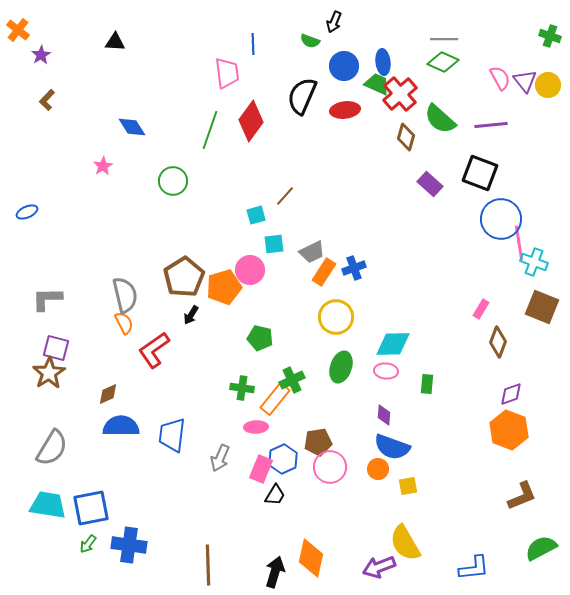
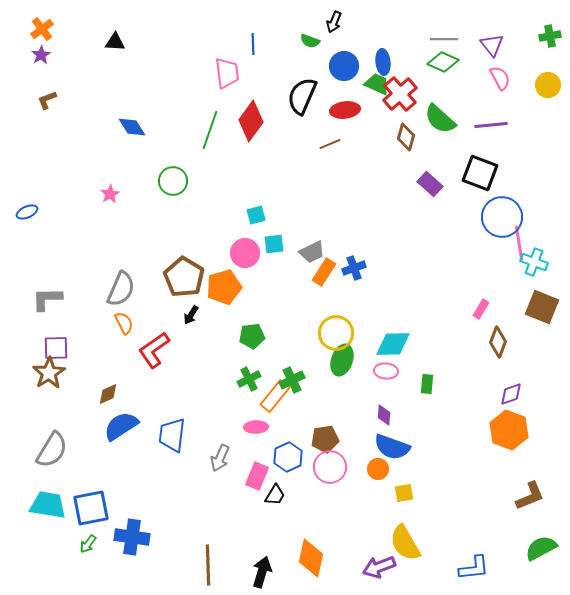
orange cross at (18, 30): moved 24 px right, 1 px up; rotated 15 degrees clockwise
green cross at (550, 36): rotated 30 degrees counterclockwise
purple triangle at (525, 81): moved 33 px left, 36 px up
brown L-shape at (47, 100): rotated 25 degrees clockwise
pink star at (103, 166): moved 7 px right, 28 px down
brown line at (285, 196): moved 45 px right, 52 px up; rotated 25 degrees clockwise
blue circle at (501, 219): moved 1 px right, 2 px up
pink circle at (250, 270): moved 5 px left, 17 px up
brown pentagon at (184, 277): rotated 9 degrees counterclockwise
gray semicircle at (125, 295): moved 4 px left, 6 px up; rotated 36 degrees clockwise
yellow circle at (336, 317): moved 16 px down
green pentagon at (260, 338): moved 8 px left, 2 px up; rotated 20 degrees counterclockwise
purple square at (56, 348): rotated 16 degrees counterclockwise
green ellipse at (341, 367): moved 1 px right, 7 px up
green cross at (242, 388): moved 7 px right, 9 px up; rotated 35 degrees counterclockwise
orange rectangle at (275, 399): moved 3 px up
blue semicircle at (121, 426): rotated 33 degrees counterclockwise
brown pentagon at (318, 442): moved 7 px right, 3 px up
gray semicircle at (52, 448): moved 2 px down
blue hexagon at (283, 459): moved 5 px right, 2 px up
pink rectangle at (261, 469): moved 4 px left, 7 px down
yellow square at (408, 486): moved 4 px left, 7 px down
brown L-shape at (522, 496): moved 8 px right
blue cross at (129, 545): moved 3 px right, 8 px up
black arrow at (275, 572): moved 13 px left
